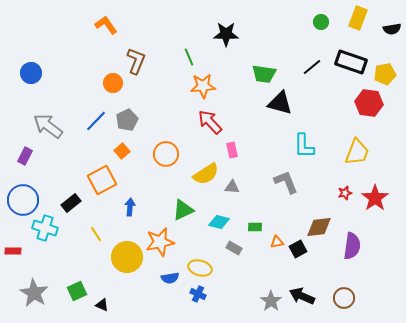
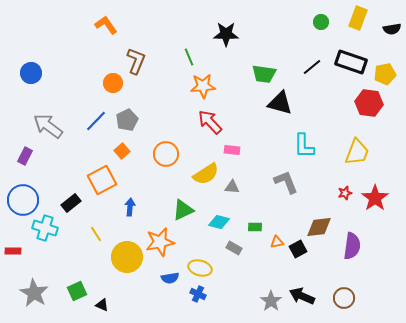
pink rectangle at (232, 150): rotated 70 degrees counterclockwise
